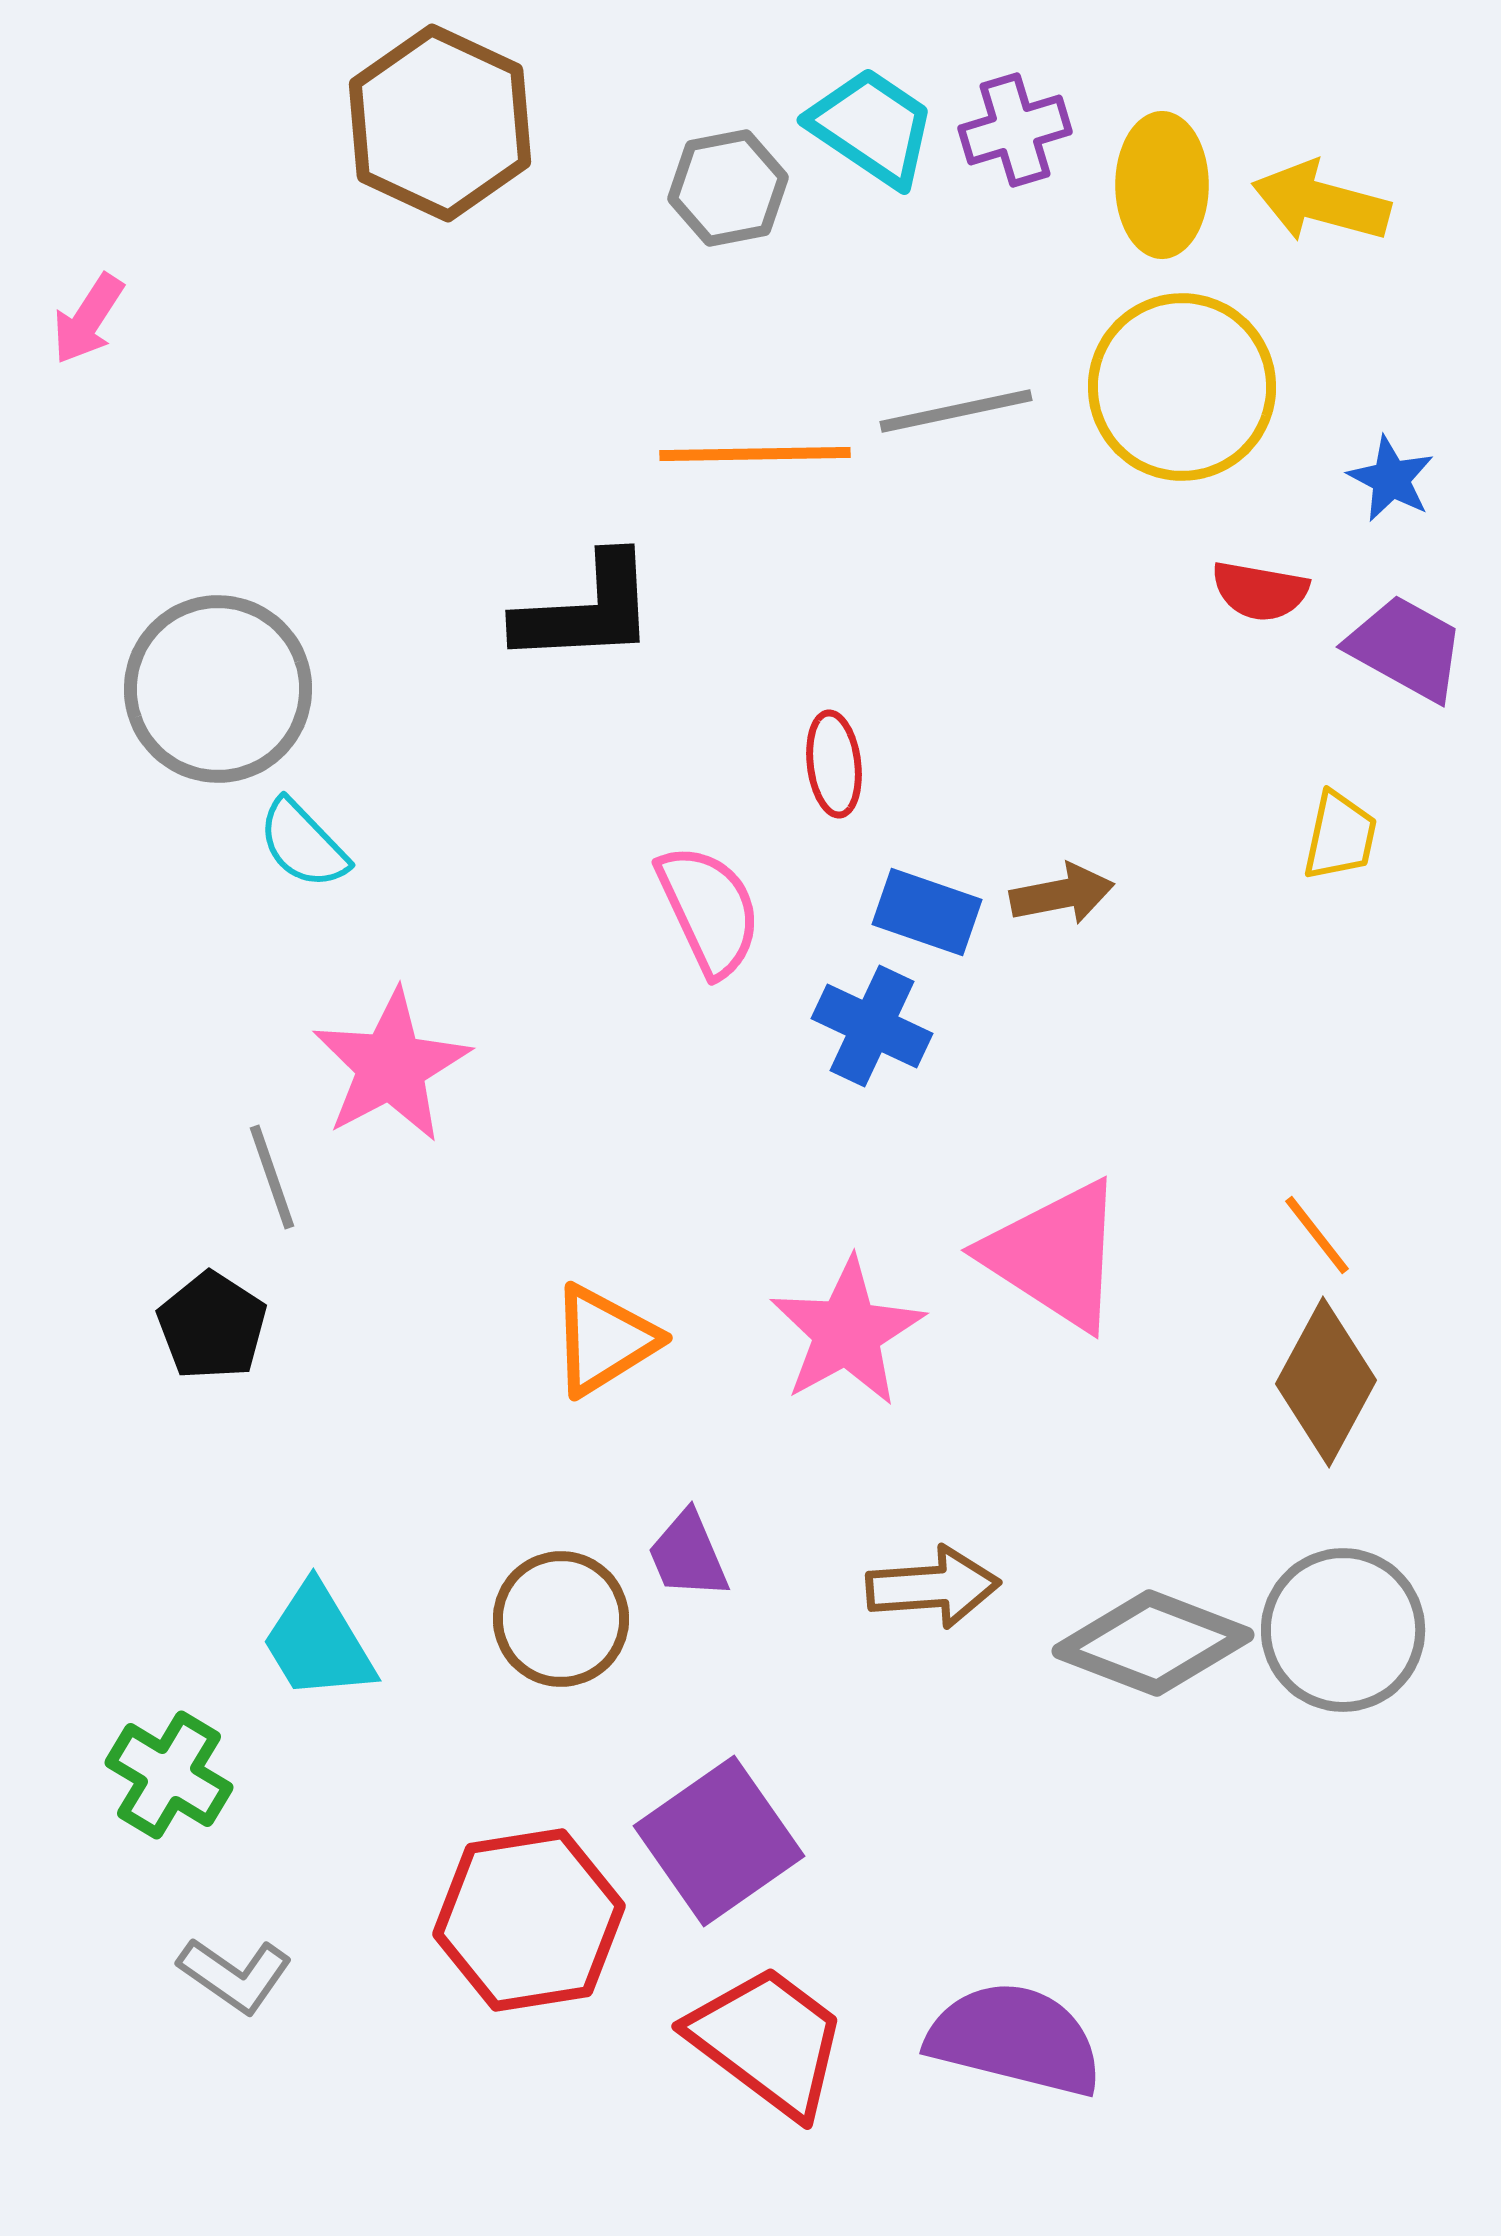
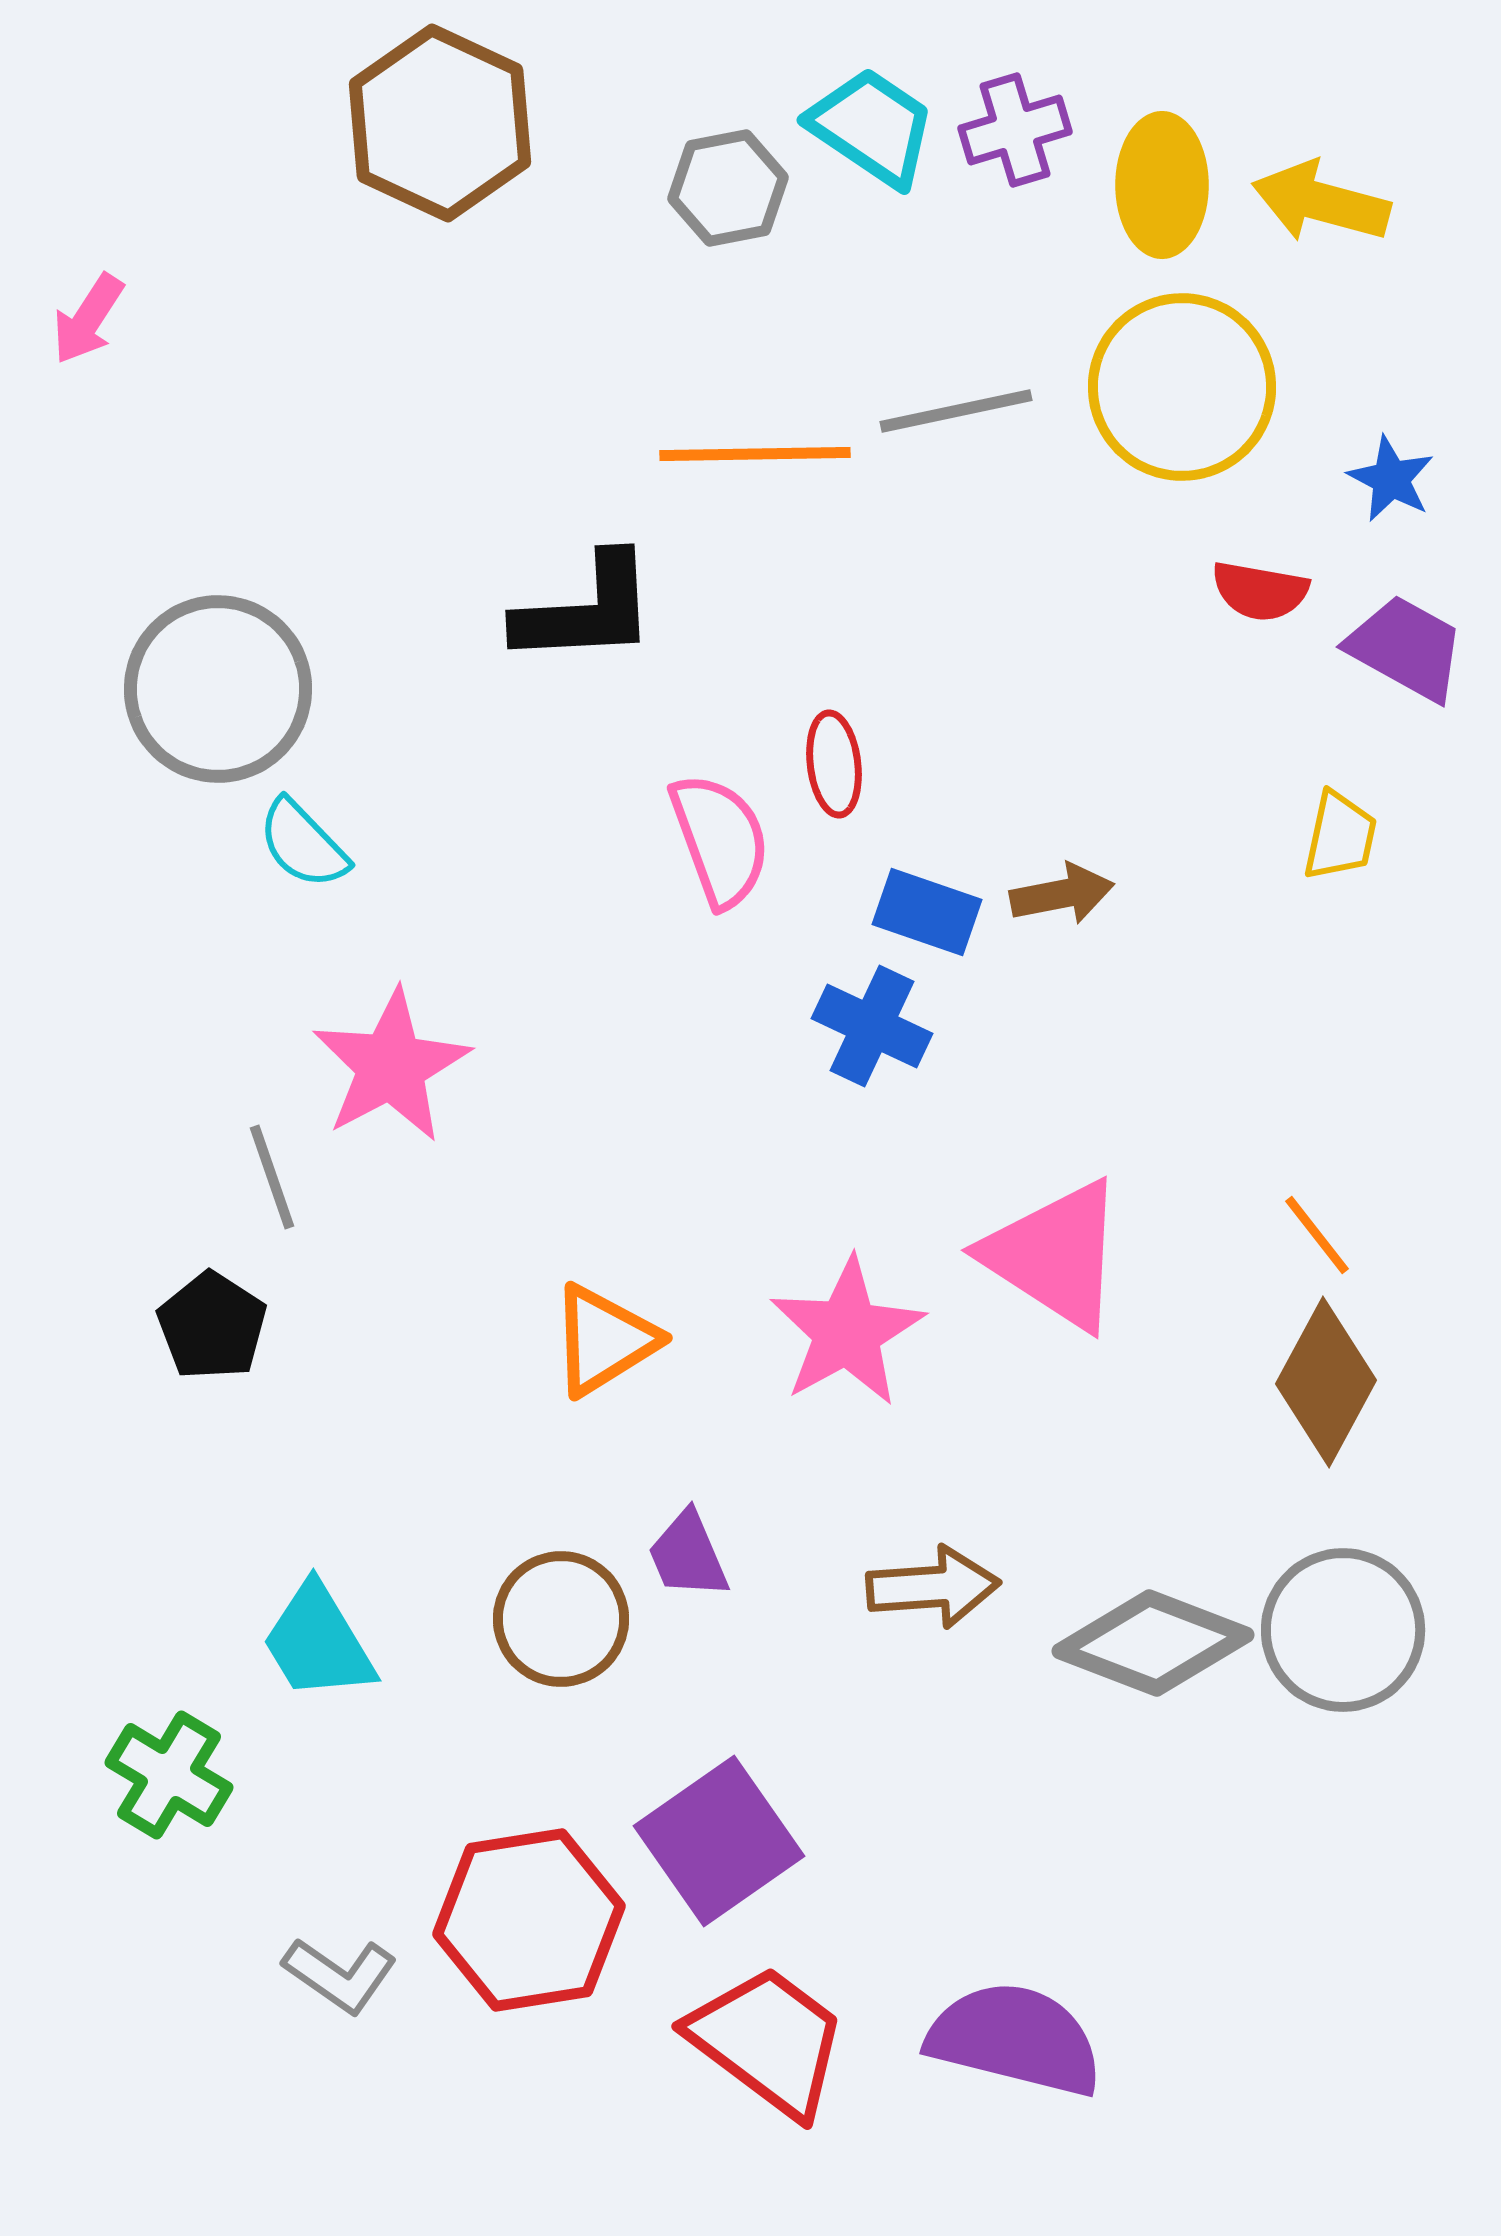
pink semicircle at (709, 910): moved 11 px right, 70 px up; rotated 5 degrees clockwise
gray L-shape at (235, 1975): moved 105 px right
